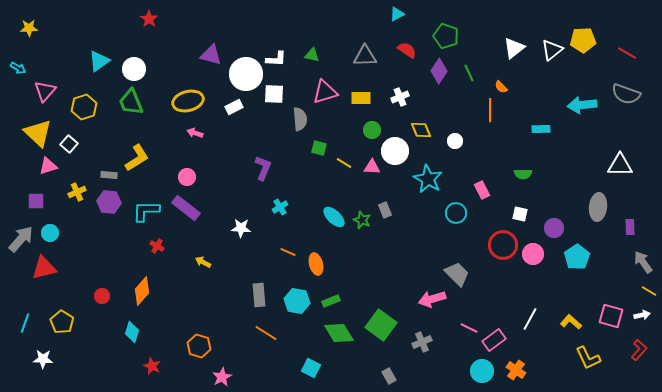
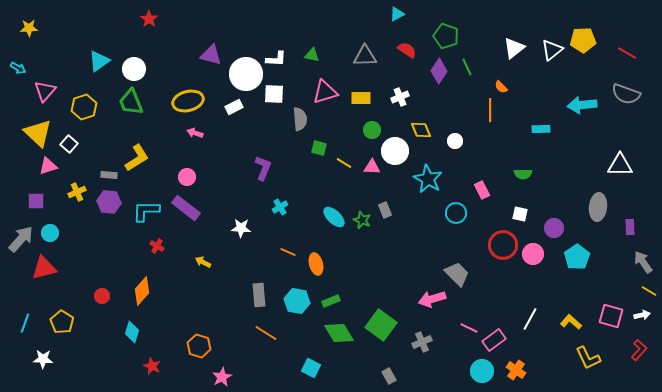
green line at (469, 73): moved 2 px left, 6 px up
